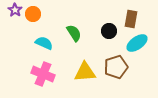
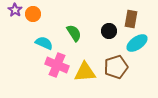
pink cross: moved 14 px right, 9 px up
